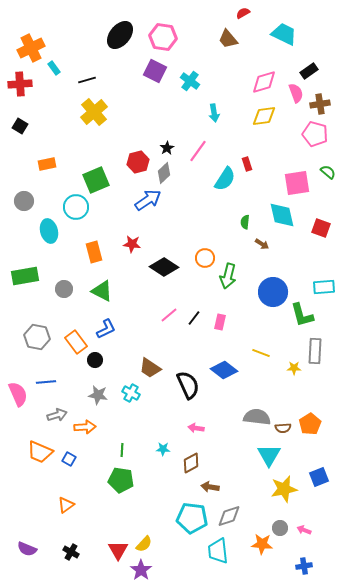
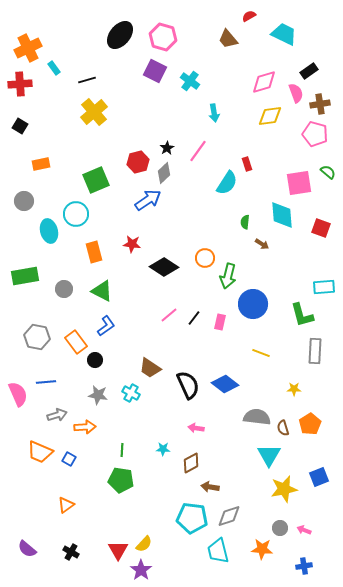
red semicircle at (243, 13): moved 6 px right, 3 px down
pink hexagon at (163, 37): rotated 8 degrees clockwise
orange cross at (31, 48): moved 3 px left
yellow diamond at (264, 116): moved 6 px right
orange rectangle at (47, 164): moved 6 px left
cyan semicircle at (225, 179): moved 2 px right, 4 px down
pink square at (297, 183): moved 2 px right
cyan circle at (76, 207): moved 7 px down
cyan diamond at (282, 215): rotated 8 degrees clockwise
blue circle at (273, 292): moved 20 px left, 12 px down
blue L-shape at (106, 329): moved 3 px up; rotated 10 degrees counterclockwise
yellow star at (294, 368): moved 21 px down
blue diamond at (224, 370): moved 1 px right, 14 px down
brown semicircle at (283, 428): rotated 77 degrees clockwise
orange star at (262, 544): moved 5 px down
purple semicircle at (27, 549): rotated 18 degrees clockwise
cyan trapezoid at (218, 551): rotated 8 degrees counterclockwise
